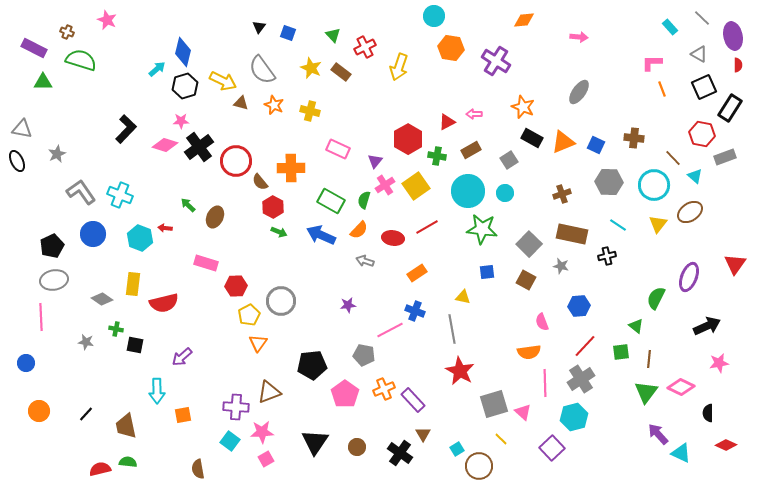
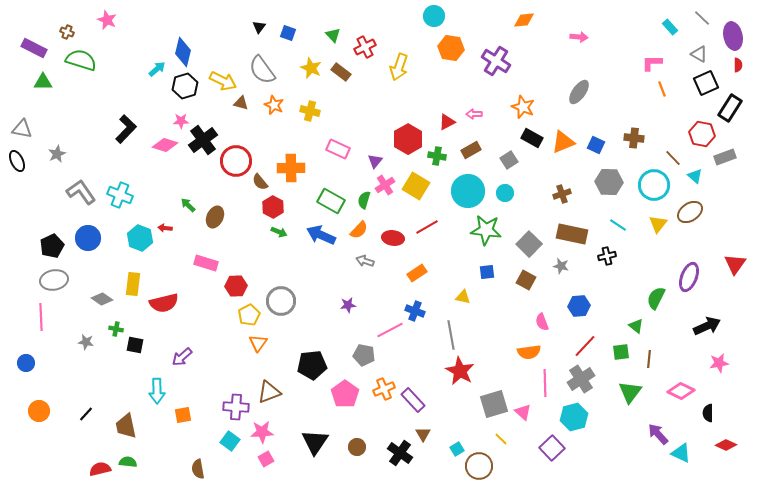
black square at (704, 87): moved 2 px right, 4 px up
black cross at (199, 147): moved 4 px right, 7 px up
yellow square at (416, 186): rotated 24 degrees counterclockwise
green star at (482, 229): moved 4 px right, 1 px down
blue circle at (93, 234): moved 5 px left, 4 px down
gray line at (452, 329): moved 1 px left, 6 px down
pink diamond at (681, 387): moved 4 px down
green triangle at (646, 392): moved 16 px left
